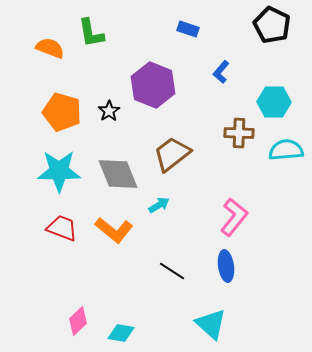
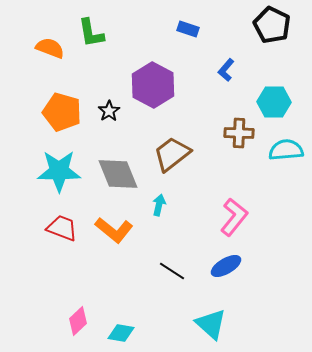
blue L-shape: moved 5 px right, 2 px up
purple hexagon: rotated 6 degrees clockwise
cyan arrow: rotated 45 degrees counterclockwise
blue ellipse: rotated 68 degrees clockwise
